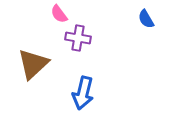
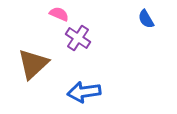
pink semicircle: rotated 150 degrees clockwise
purple cross: rotated 25 degrees clockwise
blue arrow: moved 1 px right, 1 px up; rotated 68 degrees clockwise
